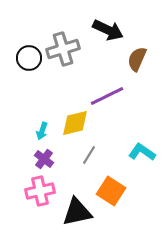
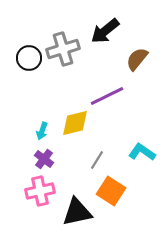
black arrow: moved 3 px left, 1 px down; rotated 116 degrees clockwise
brown semicircle: rotated 15 degrees clockwise
gray line: moved 8 px right, 5 px down
